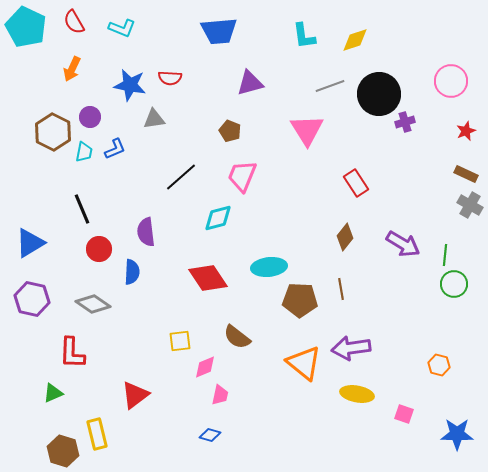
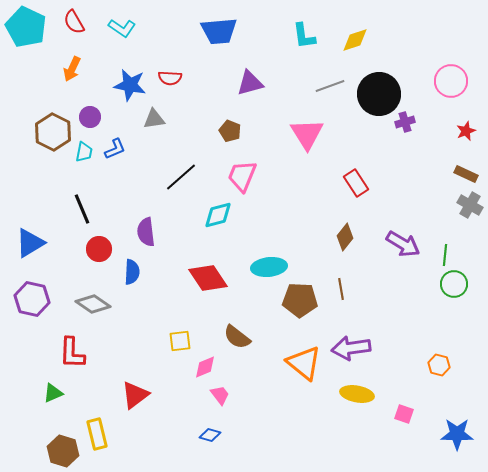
cyan L-shape at (122, 28): rotated 12 degrees clockwise
pink triangle at (307, 130): moved 4 px down
cyan diamond at (218, 218): moved 3 px up
pink trapezoid at (220, 395): rotated 50 degrees counterclockwise
